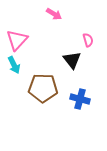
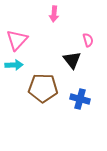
pink arrow: rotated 63 degrees clockwise
cyan arrow: rotated 66 degrees counterclockwise
